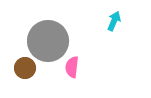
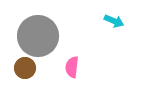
cyan arrow: rotated 90 degrees clockwise
gray circle: moved 10 px left, 5 px up
